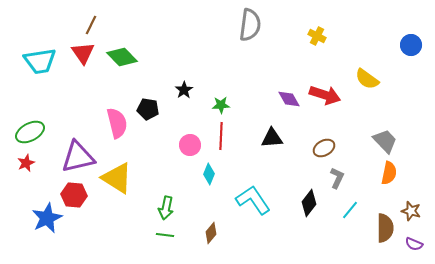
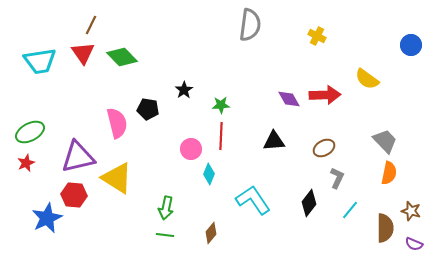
red arrow: rotated 20 degrees counterclockwise
black triangle: moved 2 px right, 3 px down
pink circle: moved 1 px right, 4 px down
